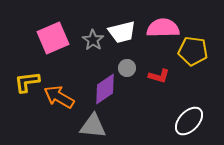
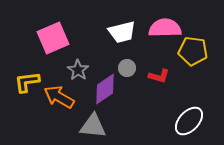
pink semicircle: moved 2 px right
gray star: moved 15 px left, 30 px down
